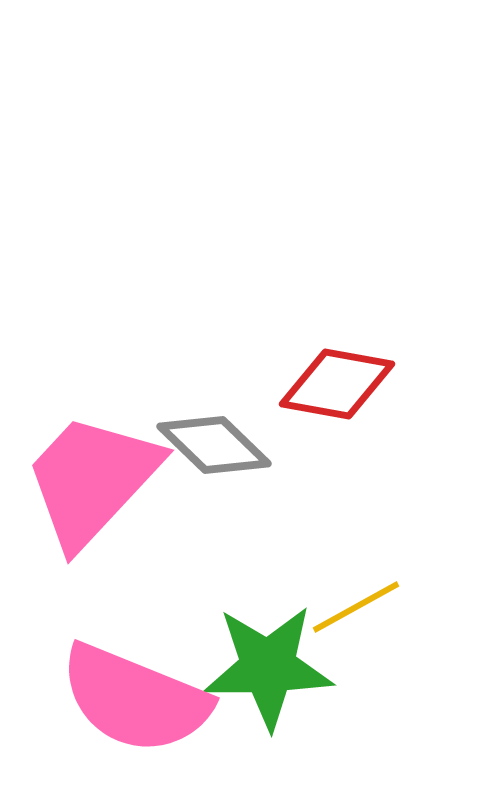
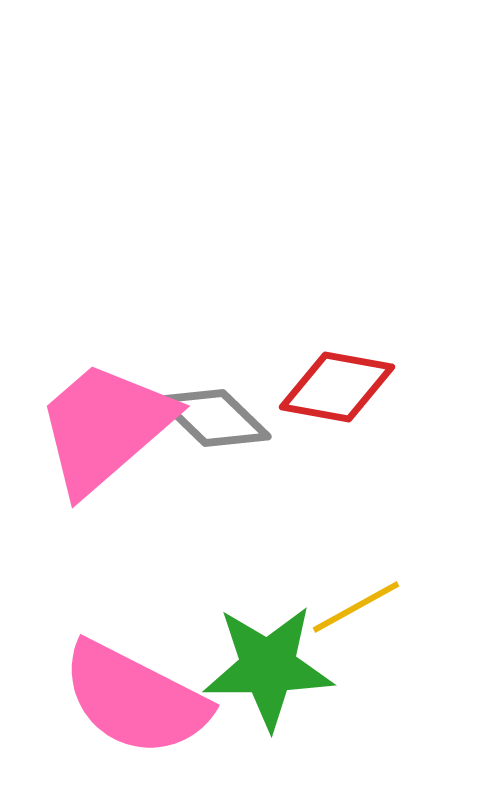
red diamond: moved 3 px down
gray diamond: moved 27 px up
pink trapezoid: moved 13 px right, 53 px up; rotated 6 degrees clockwise
pink semicircle: rotated 5 degrees clockwise
